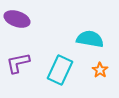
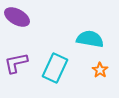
purple ellipse: moved 2 px up; rotated 10 degrees clockwise
purple L-shape: moved 2 px left
cyan rectangle: moved 5 px left, 2 px up
